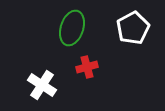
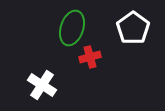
white pentagon: rotated 8 degrees counterclockwise
red cross: moved 3 px right, 10 px up
